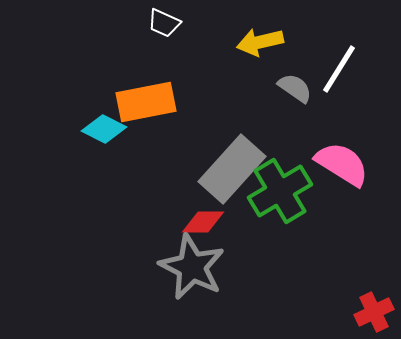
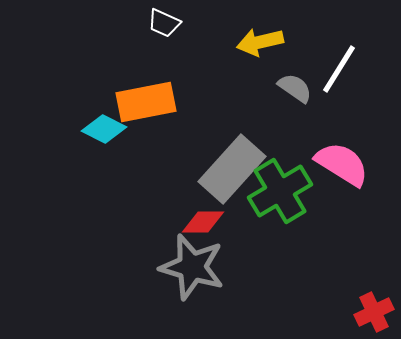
gray star: rotated 10 degrees counterclockwise
